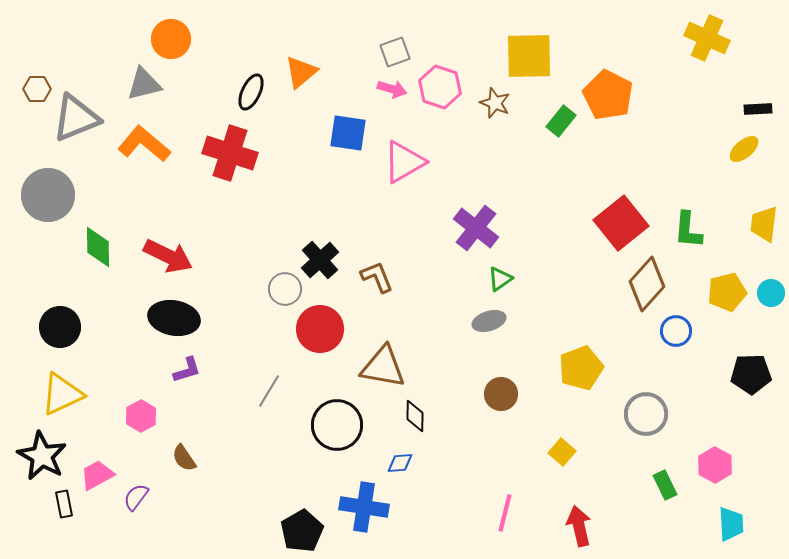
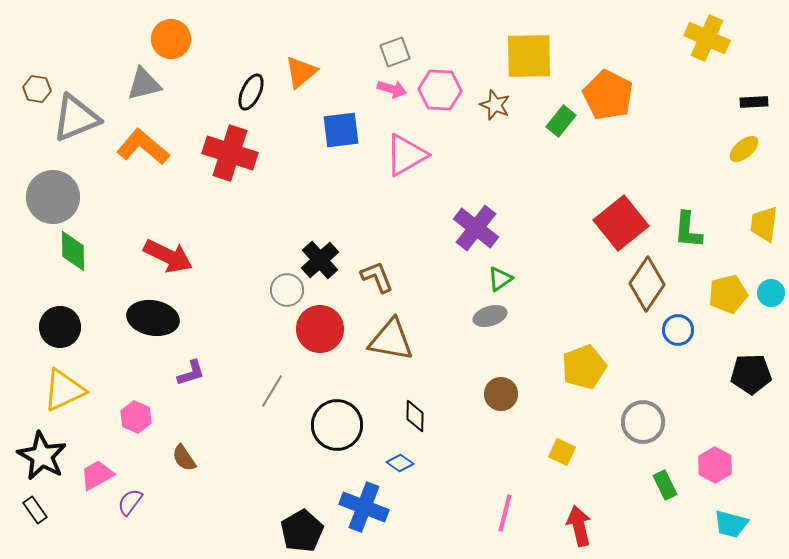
pink hexagon at (440, 87): moved 3 px down; rotated 15 degrees counterclockwise
brown hexagon at (37, 89): rotated 8 degrees clockwise
brown star at (495, 103): moved 2 px down
black rectangle at (758, 109): moved 4 px left, 7 px up
blue square at (348, 133): moved 7 px left, 3 px up; rotated 15 degrees counterclockwise
orange L-shape at (144, 144): moved 1 px left, 3 px down
pink triangle at (404, 162): moved 2 px right, 7 px up
gray circle at (48, 195): moved 5 px right, 2 px down
green diamond at (98, 247): moved 25 px left, 4 px down
brown diamond at (647, 284): rotated 8 degrees counterclockwise
gray circle at (285, 289): moved 2 px right, 1 px down
yellow pentagon at (727, 292): moved 1 px right, 2 px down
black ellipse at (174, 318): moved 21 px left
gray ellipse at (489, 321): moved 1 px right, 5 px up
blue circle at (676, 331): moved 2 px right, 1 px up
brown triangle at (383, 367): moved 8 px right, 27 px up
yellow pentagon at (581, 368): moved 3 px right, 1 px up
purple L-shape at (187, 370): moved 4 px right, 3 px down
gray line at (269, 391): moved 3 px right
yellow triangle at (62, 394): moved 2 px right, 4 px up
gray circle at (646, 414): moved 3 px left, 8 px down
pink hexagon at (141, 416): moved 5 px left, 1 px down; rotated 8 degrees counterclockwise
yellow square at (562, 452): rotated 16 degrees counterclockwise
blue diamond at (400, 463): rotated 40 degrees clockwise
purple semicircle at (136, 497): moved 6 px left, 5 px down
black rectangle at (64, 504): moved 29 px left, 6 px down; rotated 24 degrees counterclockwise
blue cross at (364, 507): rotated 12 degrees clockwise
cyan trapezoid at (731, 524): rotated 108 degrees clockwise
